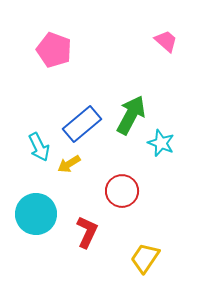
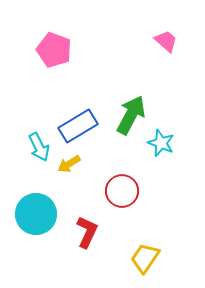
blue rectangle: moved 4 px left, 2 px down; rotated 9 degrees clockwise
